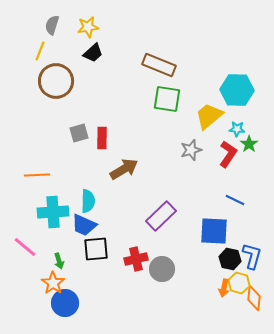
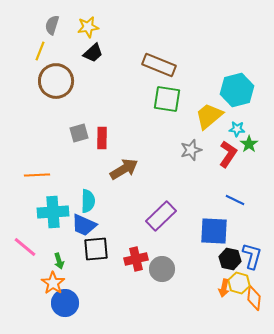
cyan hexagon: rotated 16 degrees counterclockwise
